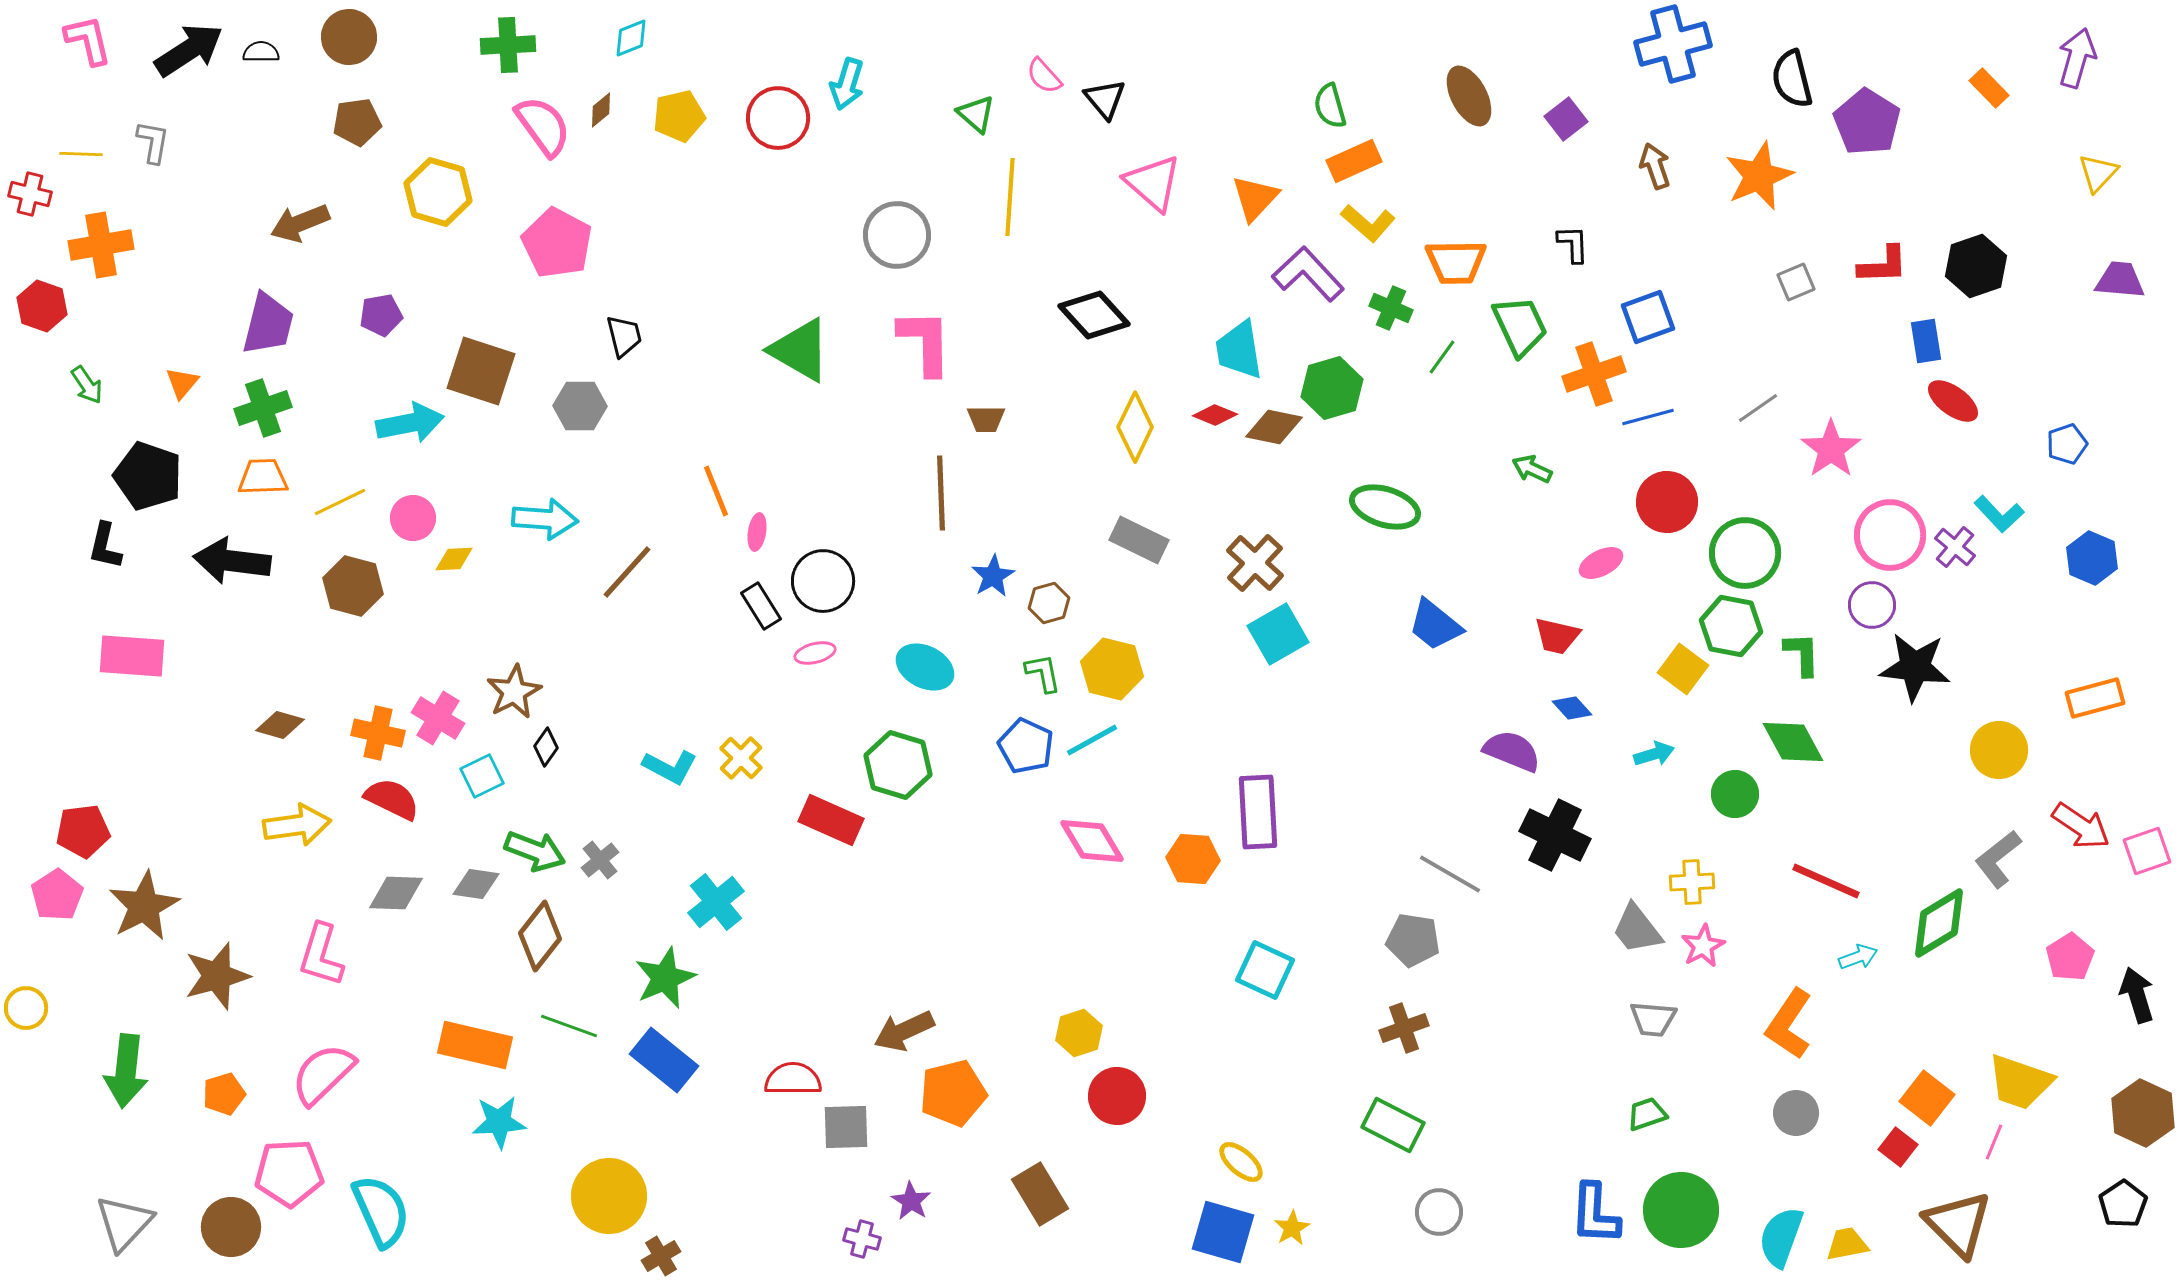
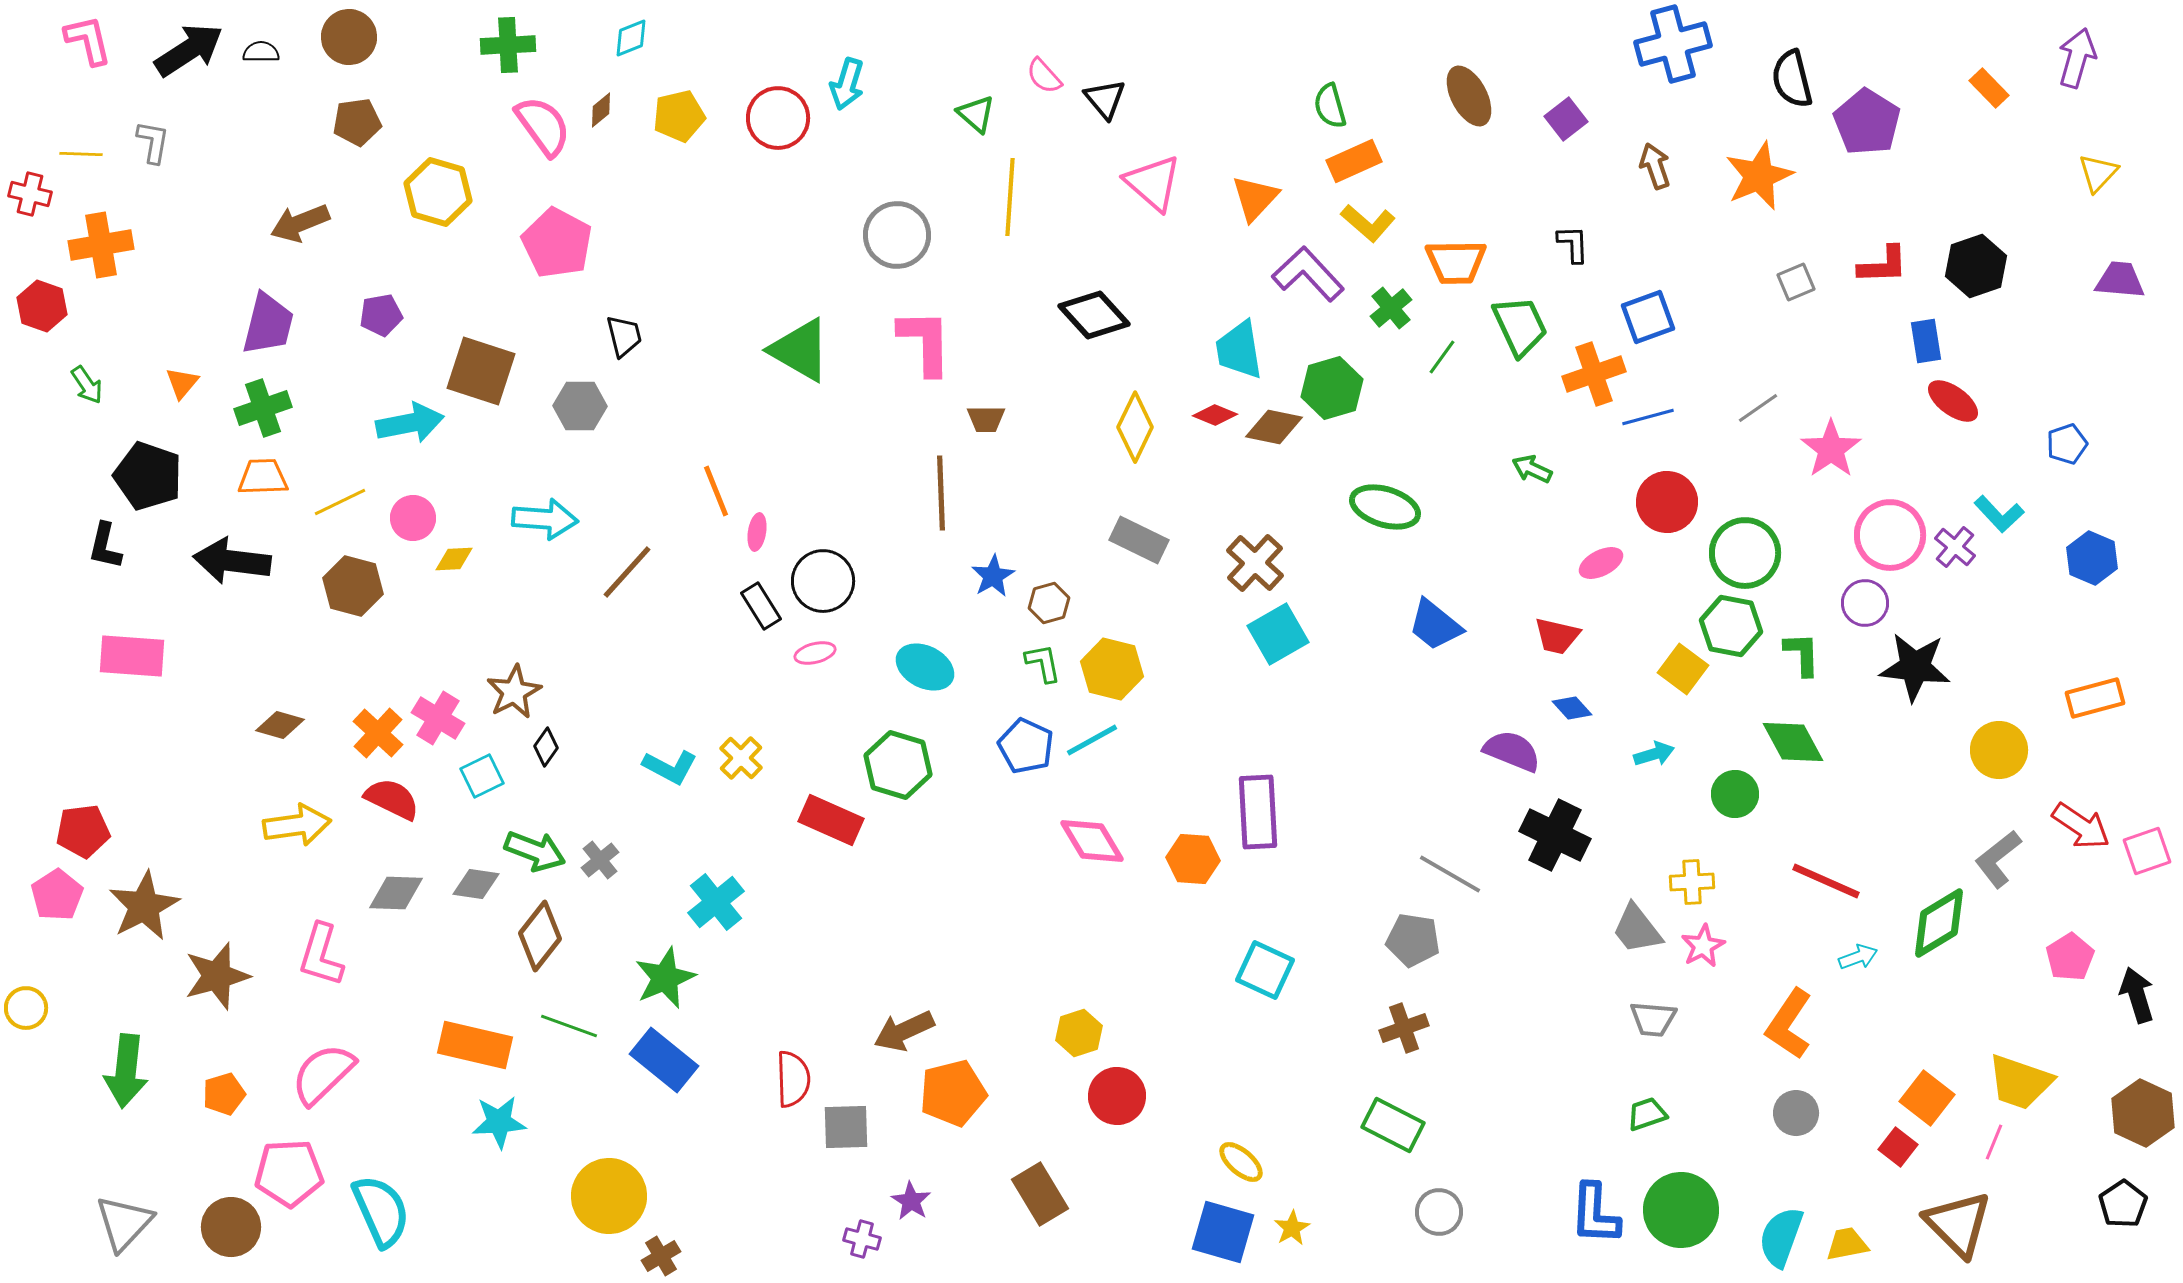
green cross at (1391, 308): rotated 27 degrees clockwise
purple circle at (1872, 605): moved 7 px left, 2 px up
green L-shape at (1043, 673): moved 10 px up
orange cross at (378, 733): rotated 30 degrees clockwise
red semicircle at (793, 1079): rotated 88 degrees clockwise
